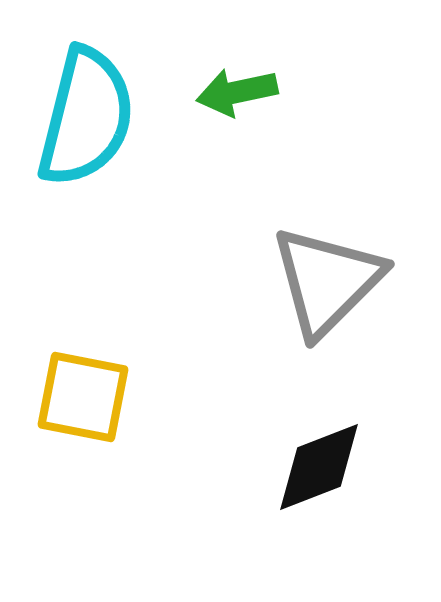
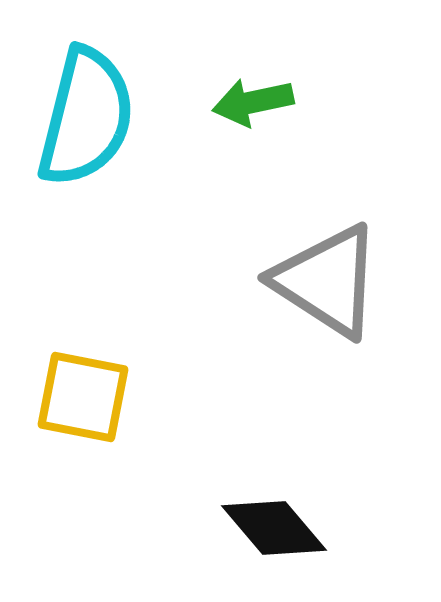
green arrow: moved 16 px right, 10 px down
gray triangle: rotated 42 degrees counterclockwise
black diamond: moved 45 px left, 61 px down; rotated 71 degrees clockwise
